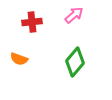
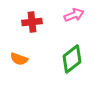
pink arrow: rotated 18 degrees clockwise
green diamond: moved 3 px left, 3 px up; rotated 12 degrees clockwise
